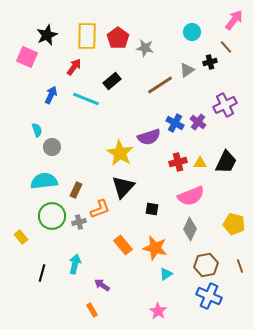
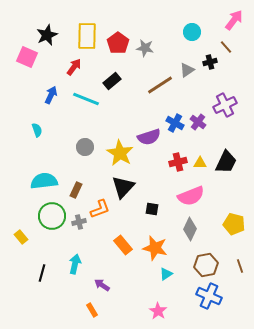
red pentagon at (118, 38): moved 5 px down
gray circle at (52, 147): moved 33 px right
